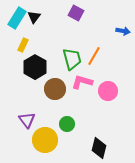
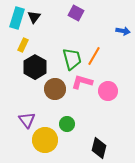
cyan rectangle: rotated 15 degrees counterclockwise
